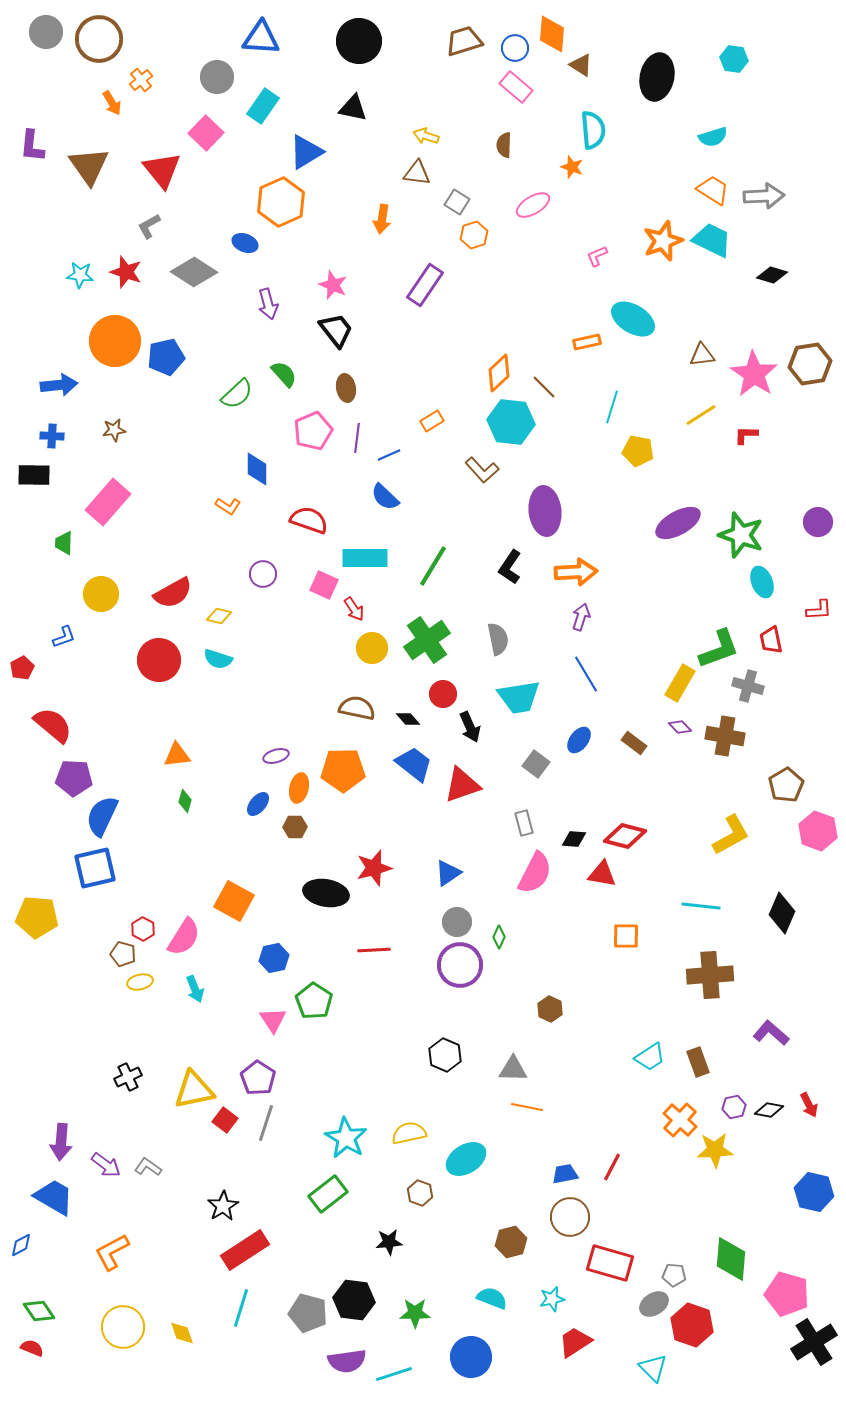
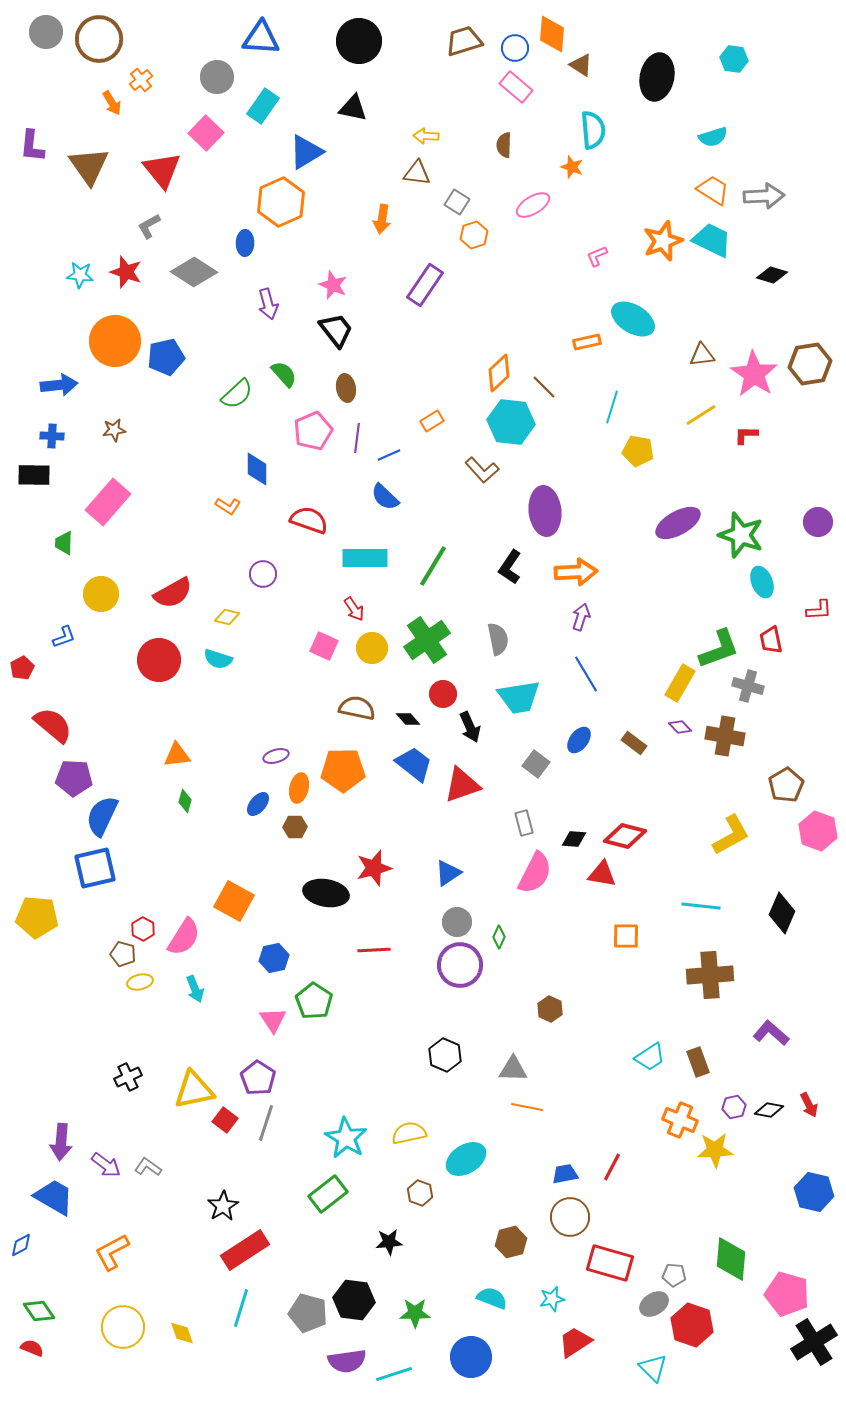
yellow arrow at (426, 136): rotated 15 degrees counterclockwise
blue ellipse at (245, 243): rotated 70 degrees clockwise
pink square at (324, 585): moved 61 px down
yellow diamond at (219, 616): moved 8 px right, 1 px down
orange cross at (680, 1120): rotated 20 degrees counterclockwise
